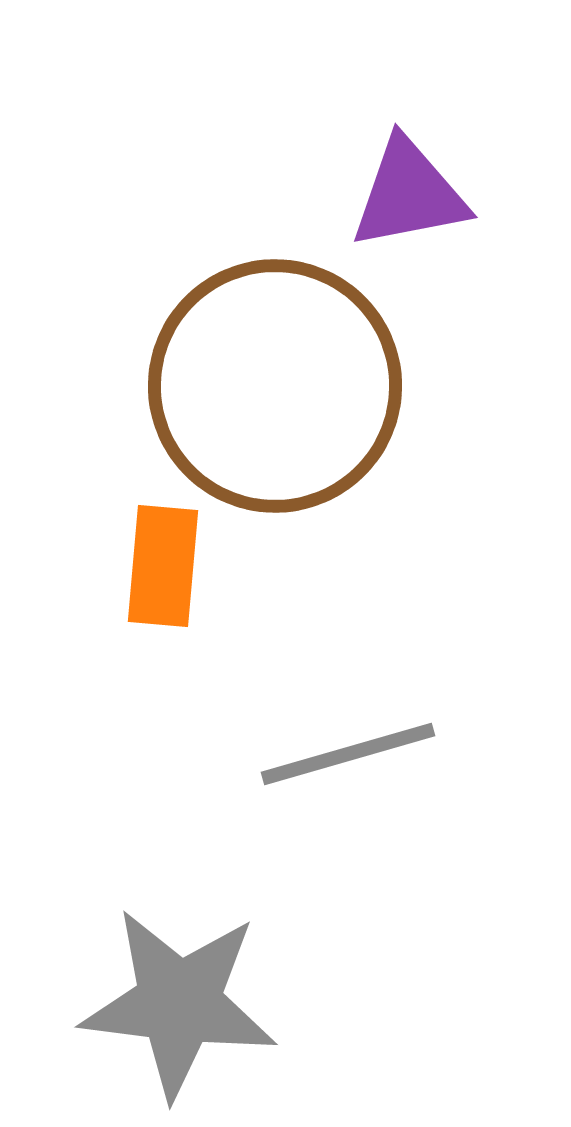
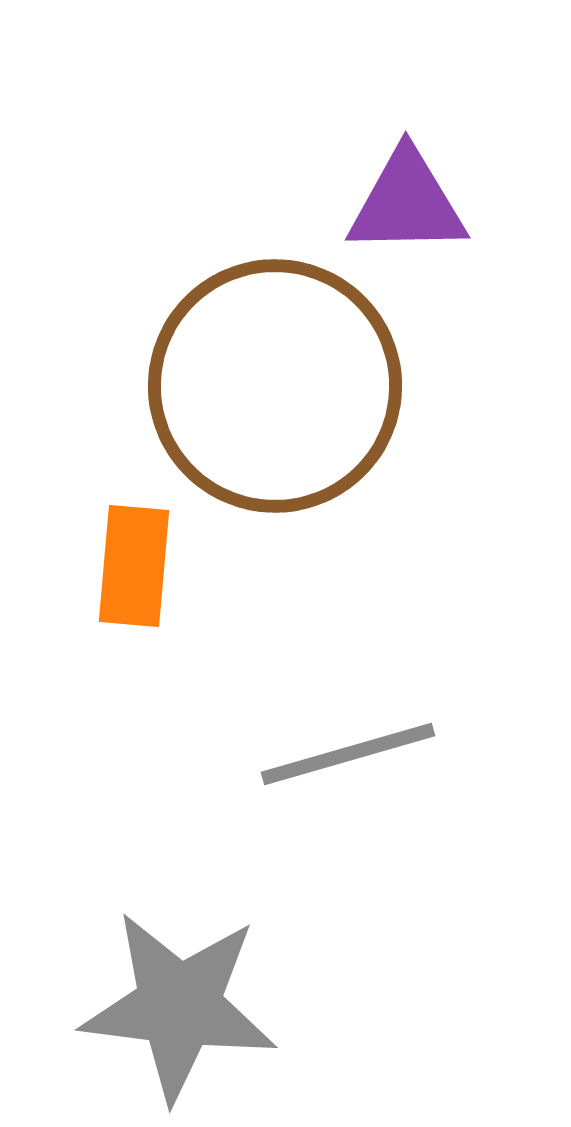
purple triangle: moved 2 px left, 9 px down; rotated 10 degrees clockwise
orange rectangle: moved 29 px left
gray star: moved 3 px down
